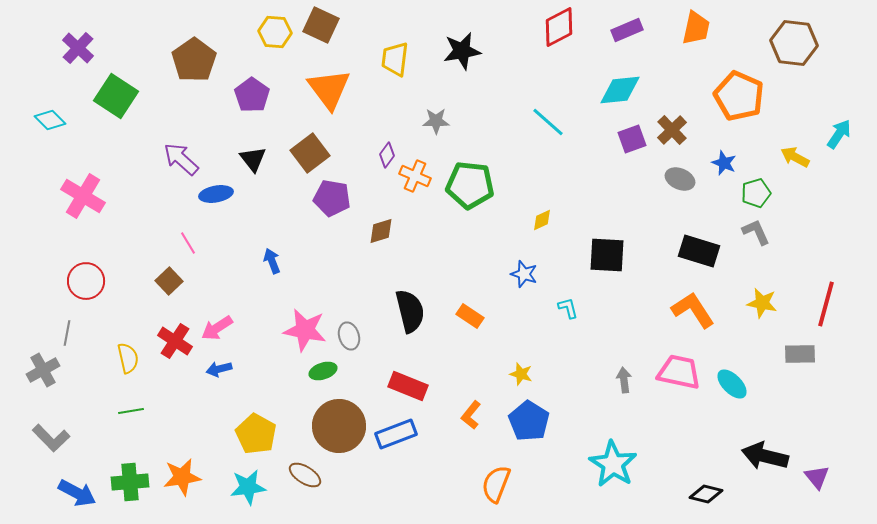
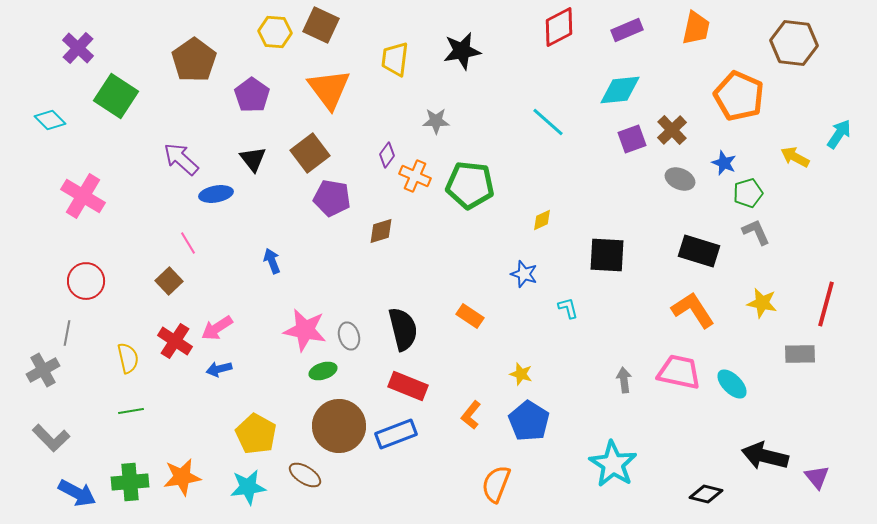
green pentagon at (756, 193): moved 8 px left
black semicircle at (410, 311): moved 7 px left, 18 px down
